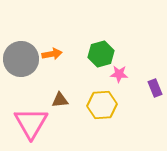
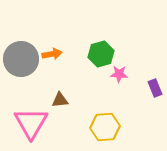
yellow hexagon: moved 3 px right, 22 px down
